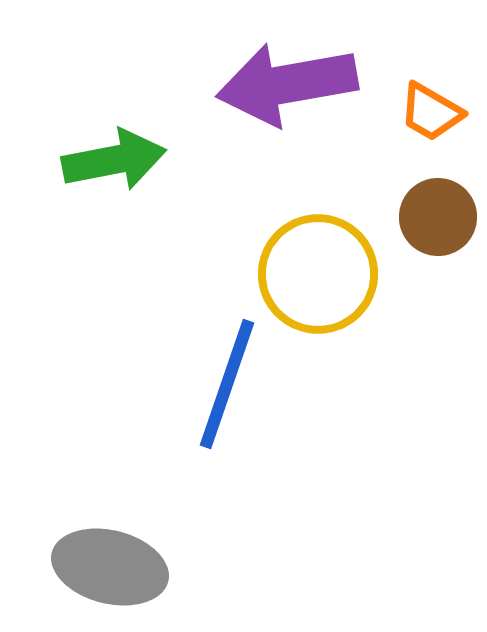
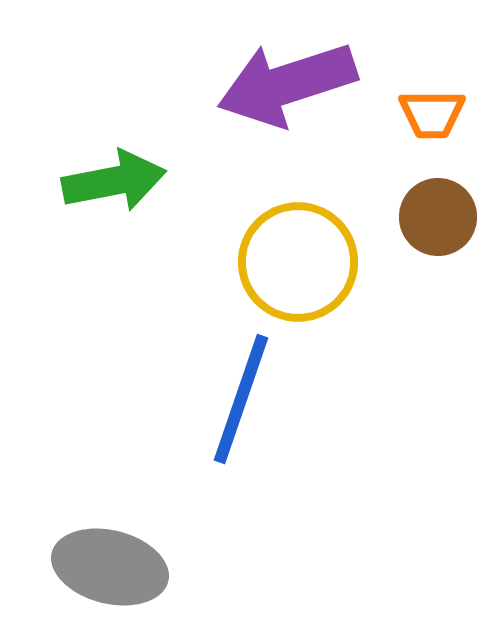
purple arrow: rotated 8 degrees counterclockwise
orange trapezoid: moved 1 px right, 2 px down; rotated 30 degrees counterclockwise
green arrow: moved 21 px down
yellow circle: moved 20 px left, 12 px up
blue line: moved 14 px right, 15 px down
